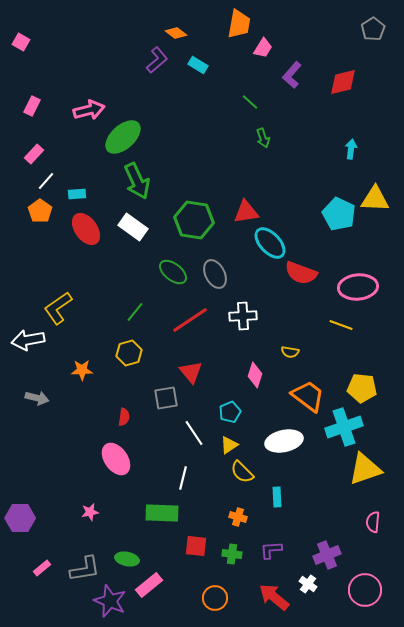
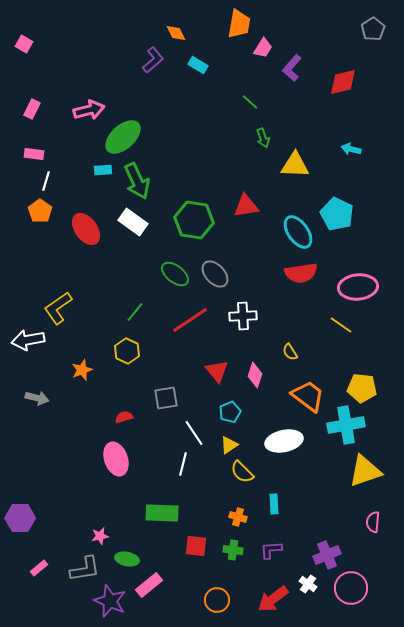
orange diamond at (176, 33): rotated 25 degrees clockwise
pink square at (21, 42): moved 3 px right, 2 px down
purple L-shape at (157, 60): moved 4 px left
purple L-shape at (292, 75): moved 7 px up
pink rectangle at (32, 106): moved 3 px down
cyan arrow at (351, 149): rotated 84 degrees counterclockwise
pink rectangle at (34, 154): rotated 54 degrees clockwise
white line at (46, 181): rotated 24 degrees counterclockwise
cyan rectangle at (77, 194): moved 26 px right, 24 px up
yellow triangle at (375, 199): moved 80 px left, 34 px up
red triangle at (246, 212): moved 6 px up
cyan pentagon at (339, 214): moved 2 px left
white rectangle at (133, 227): moved 5 px up
cyan ellipse at (270, 243): moved 28 px right, 11 px up; rotated 8 degrees clockwise
green ellipse at (173, 272): moved 2 px right, 2 px down
red semicircle at (301, 273): rotated 28 degrees counterclockwise
gray ellipse at (215, 274): rotated 16 degrees counterclockwise
yellow line at (341, 325): rotated 15 degrees clockwise
yellow semicircle at (290, 352): rotated 48 degrees clockwise
yellow hexagon at (129, 353): moved 2 px left, 2 px up; rotated 20 degrees counterclockwise
orange star at (82, 370): rotated 20 degrees counterclockwise
red triangle at (191, 372): moved 26 px right, 1 px up
red semicircle at (124, 417): rotated 114 degrees counterclockwise
cyan cross at (344, 427): moved 2 px right, 2 px up; rotated 9 degrees clockwise
pink ellipse at (116, 459): rotated 16 degrees clockwise
yellow triangle at (365, 469): moved 2 px down
white line at (183, 478): moved 14 px up
cyan rectangle at (277, 497): moved 3 px left, 7 px down
pink star at (90, 512): moved 10 px right, 24 px down
green cross at (232, 554): moved 1 px right, 4 px up
pink rectangle at (42, 568): moved 3 px left
pink circle at (365, 590): moved 14 px left, 2 px up
red arrow at (274, 597): moved 1 px left, 2 px down; rotated 76 degrees counterclockwise
orange circle at (215, 598): moved 2 px right, 2 px down
